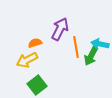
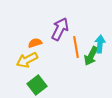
cyan arrow: rotated 84 degrees clockwise
